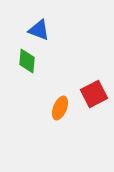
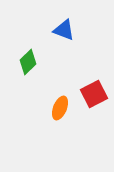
blue triangle: moved 25 px right
green diamond: moved 1 px right, 1 px down; rotated 40 degrees clockwise
